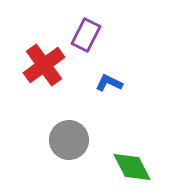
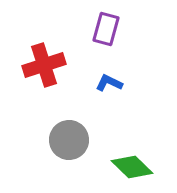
purple rectangle: moved 20 px right, 6 px up; rotated 12 degrees counterclockwise
red cross: rotated 18 degrees clockwise
green diamond: rotated 18 degrees counterclockwise
